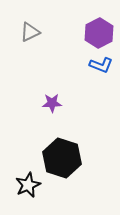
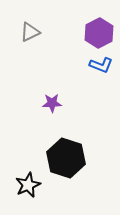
black hexagon: moved 4 px right
